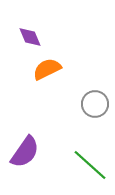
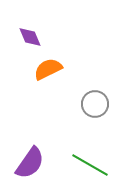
orange semicircle: moved 1 px right
purple semicircle: moved 5 px right, 11 px down
green line: rotated 12 degrees counterclockwise
